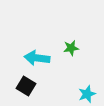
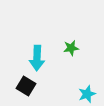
cyan arrow: rotated 95 degrees counterclockwise
